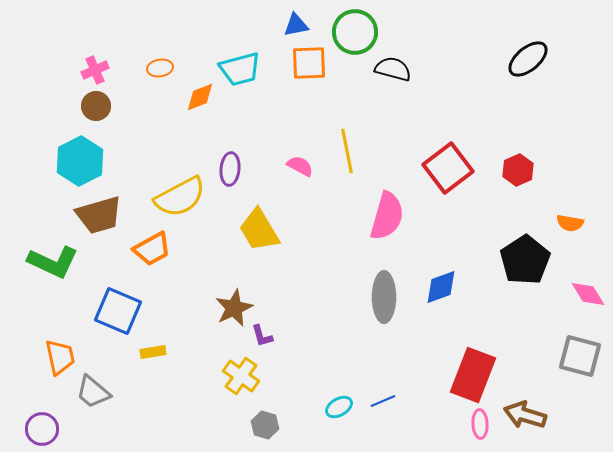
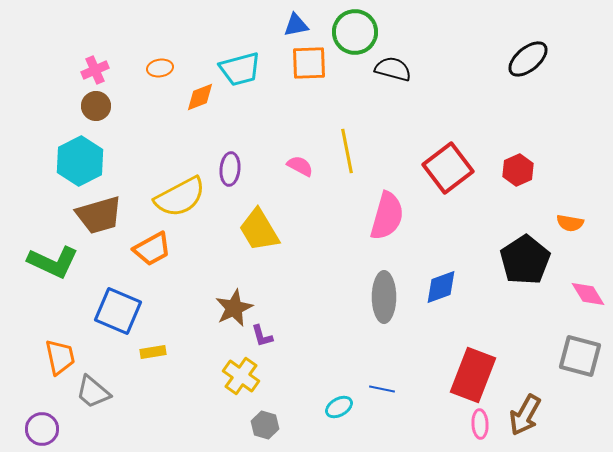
blue line at (383, 401): moved 1 px left, 12 px up; rotated 35 degrees clockwise
brown arrow at (525, 415): rotated 78 degrees counterclockwise
